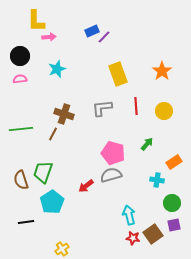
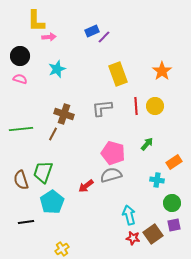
pink semicircle: rotated 24 degrees clockwise
yellow circle: moved 9 px left, 5 px up
